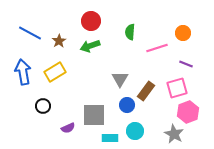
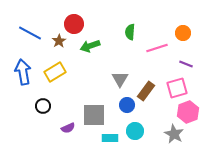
red circle: moved 17 px left, 3 px down
